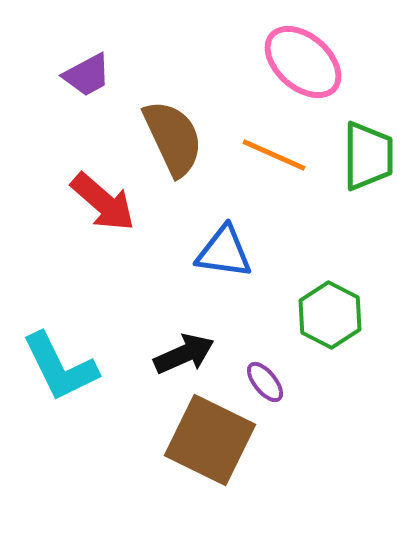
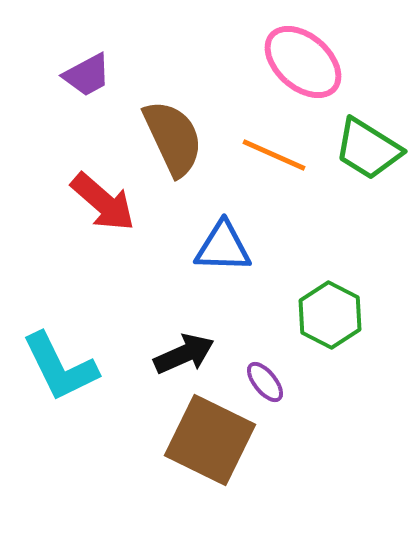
green trapezoid: moved 7 px up; rotated 122 degrees clockwise
blue triangle: moved 1 px left, 5 px up; rotated 6 degrees counterclockwise
